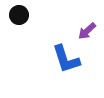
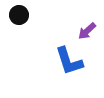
blue L-shape: moved 3 px right, 2 px down
